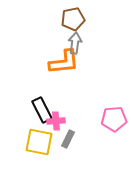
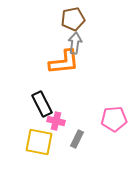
black rectangle: moved 6 px up
pink cross: rotated 18 degrees clockwise
gray rectangle: moved 9 px right
